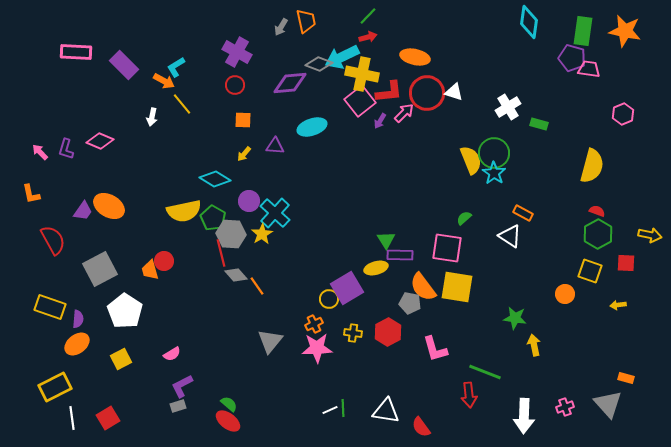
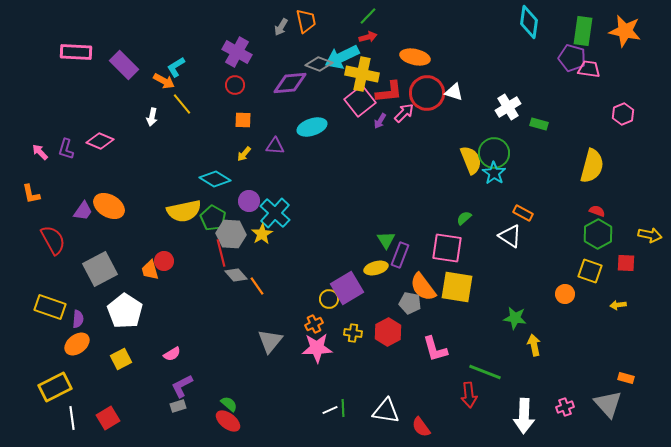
purple rectangle at (400, 255): rotated 70 degrees counterclockwise
